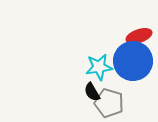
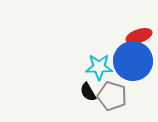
cyan star: rotated 8 degrees clockwise
black semicircle: moved 4 px left
gray pentagon: moved 3 px right, 7 px up
